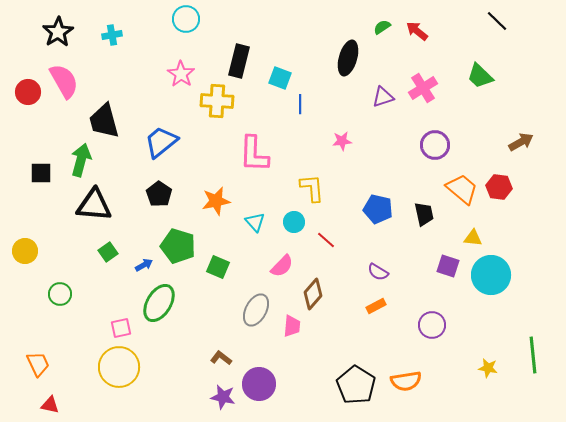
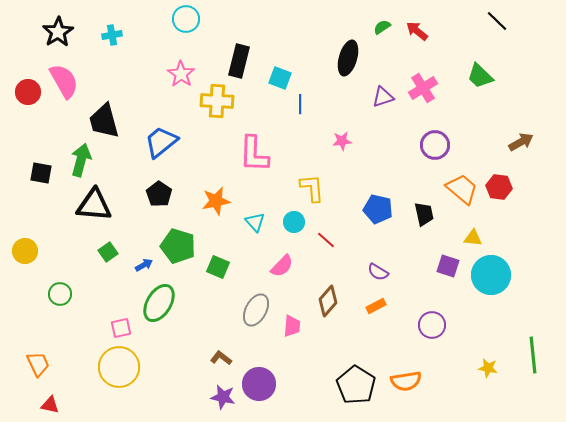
black square at (41, 173): rotated 10 degrees clockwise
brown diamond at (313, 294): moved 15 px right, 7 px down
